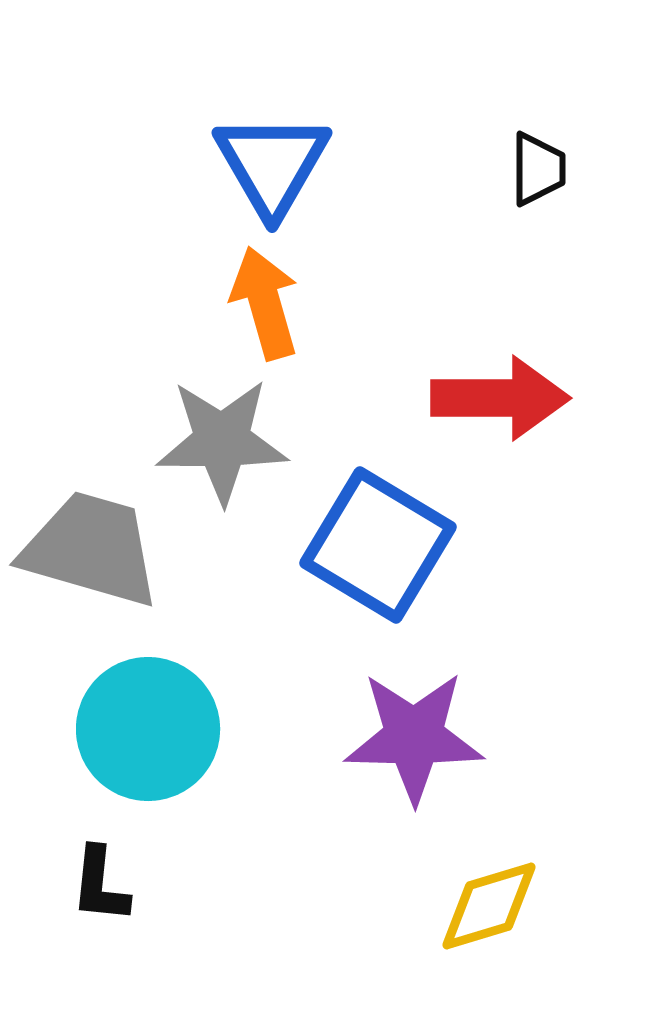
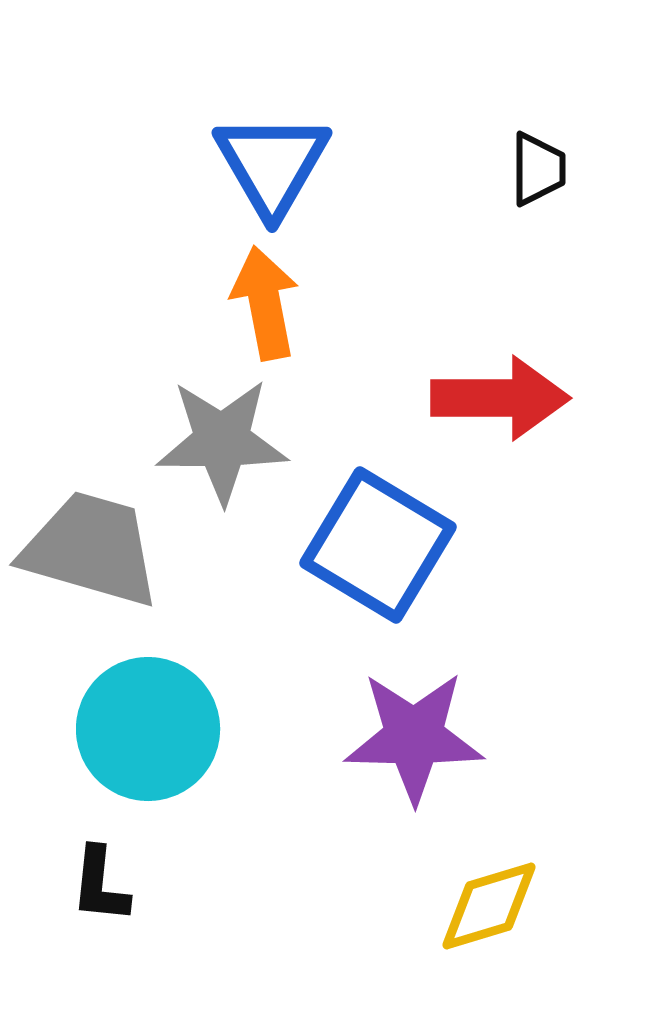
orange arrow: rotated 5 degrees clockwise
